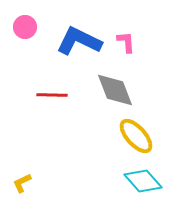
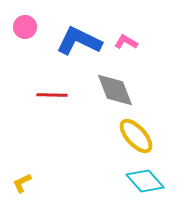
pink L-shape: rotated 55 degrees counterclockwise
cyan diamond: moved 2 px right
